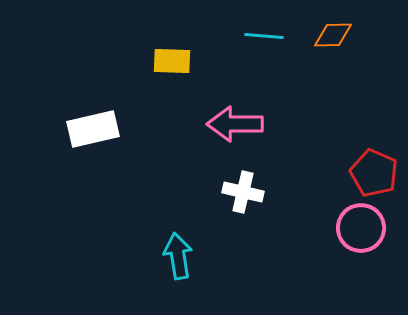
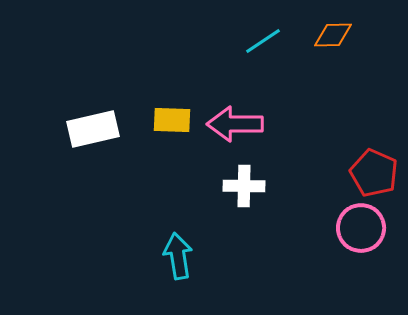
cyan line: moved 1 px left, 5 px down; rotated 39 degrees counterclockwise
yellow rectangle: moved 59 px down
white cross: moved 1 px right, 6 px up; rotated 12 degrees counterclockwise
